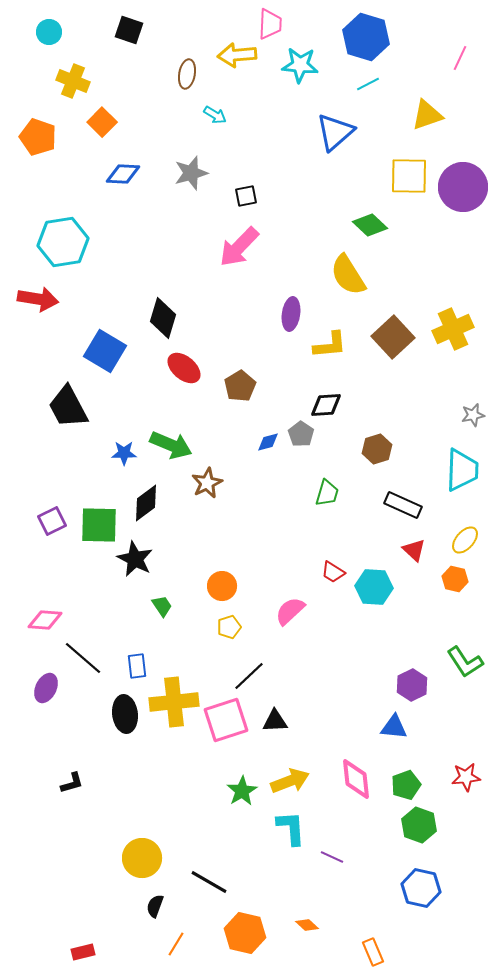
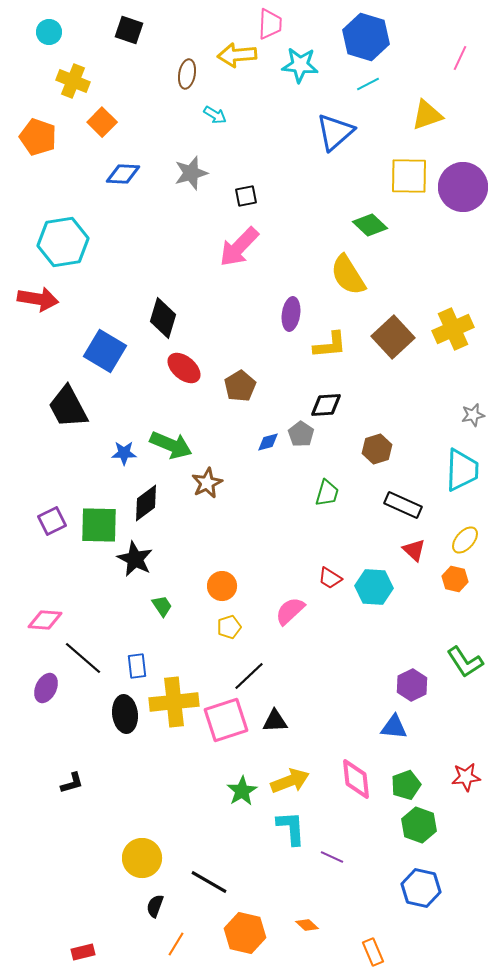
red trapezoid at (333, 572): moved 3 px left, 6 px down
